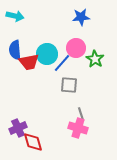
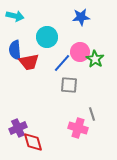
pink circle: moved 4 px right, 4 px down
cyan circle: moved 17 px up
gray line: moved 11 px right
